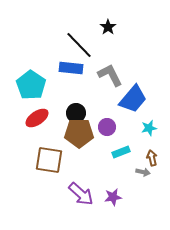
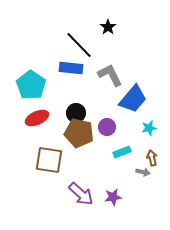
red ellipse: rotated 10 degrees clockwise
brown pentagon: rotated 12 degrees clockwise
cyan rectangle: moved 1 px right
